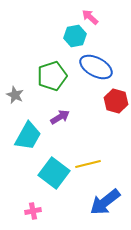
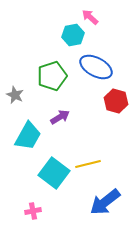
cyan hexagon: moved 2 px left, 1 px up
